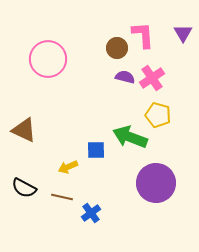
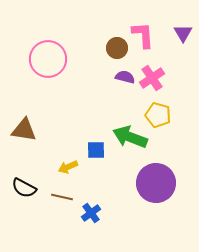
brown triangle: rotated 16 degrees counterclockwise
